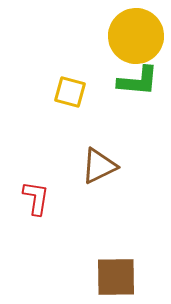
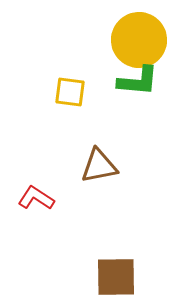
yellow circle: moved 3 px right, 4 px down
yellow square: rotated 8 degrees counterclockwise
brown triangle: rotated 15 degrees clockwise
red L-shape: rotated 66 degrees counterclockwise
